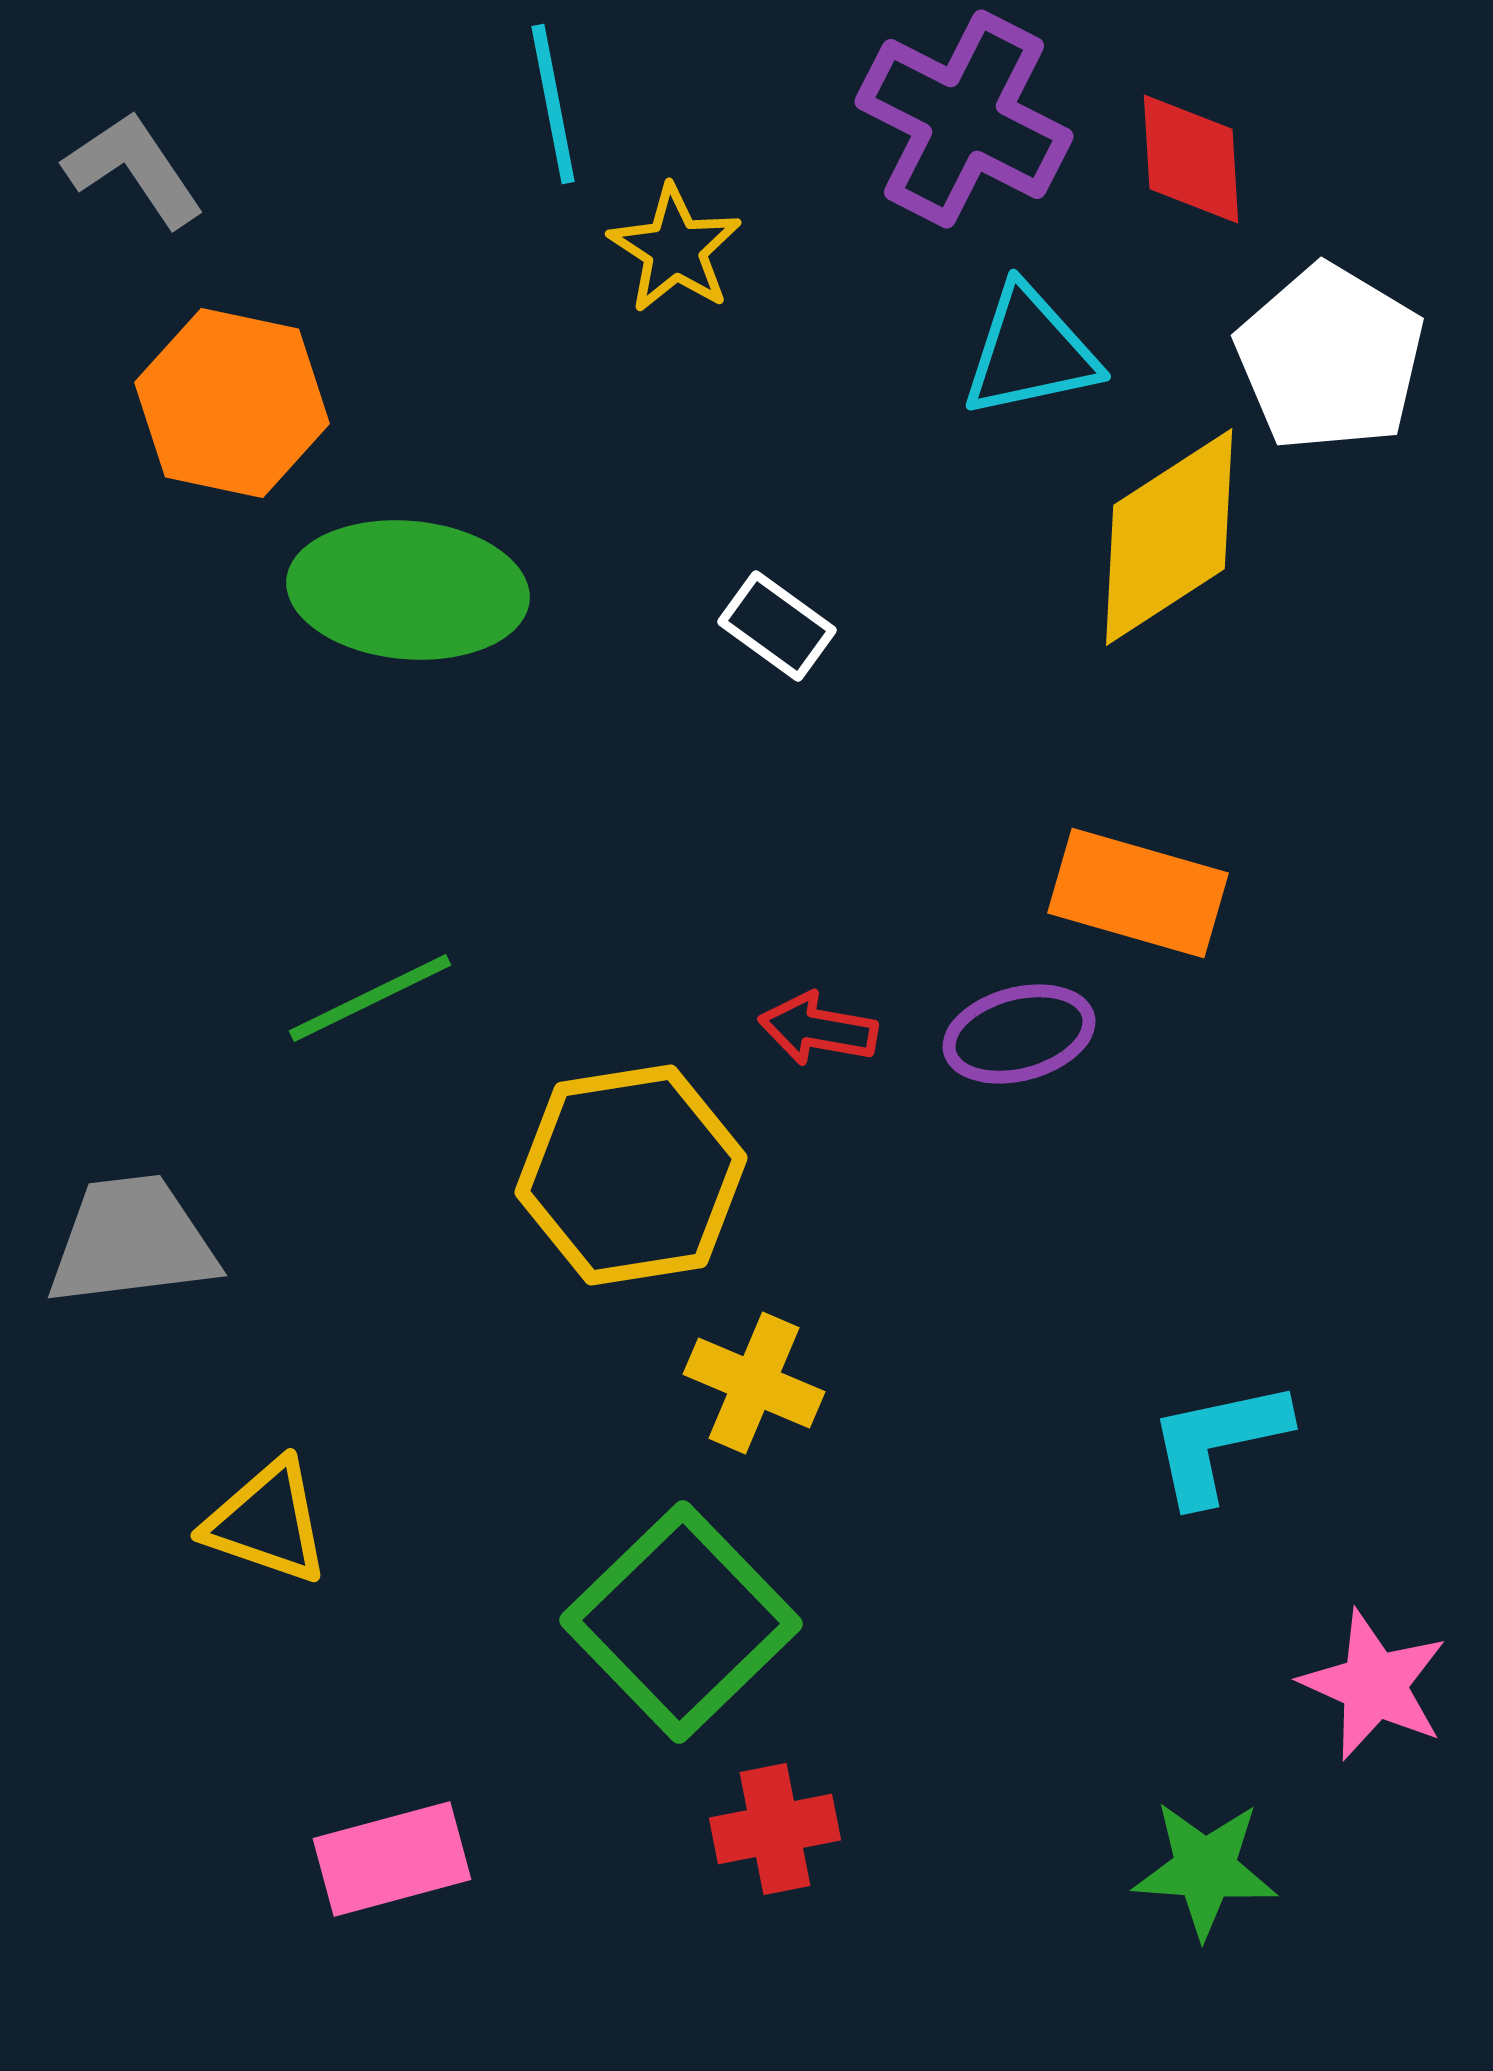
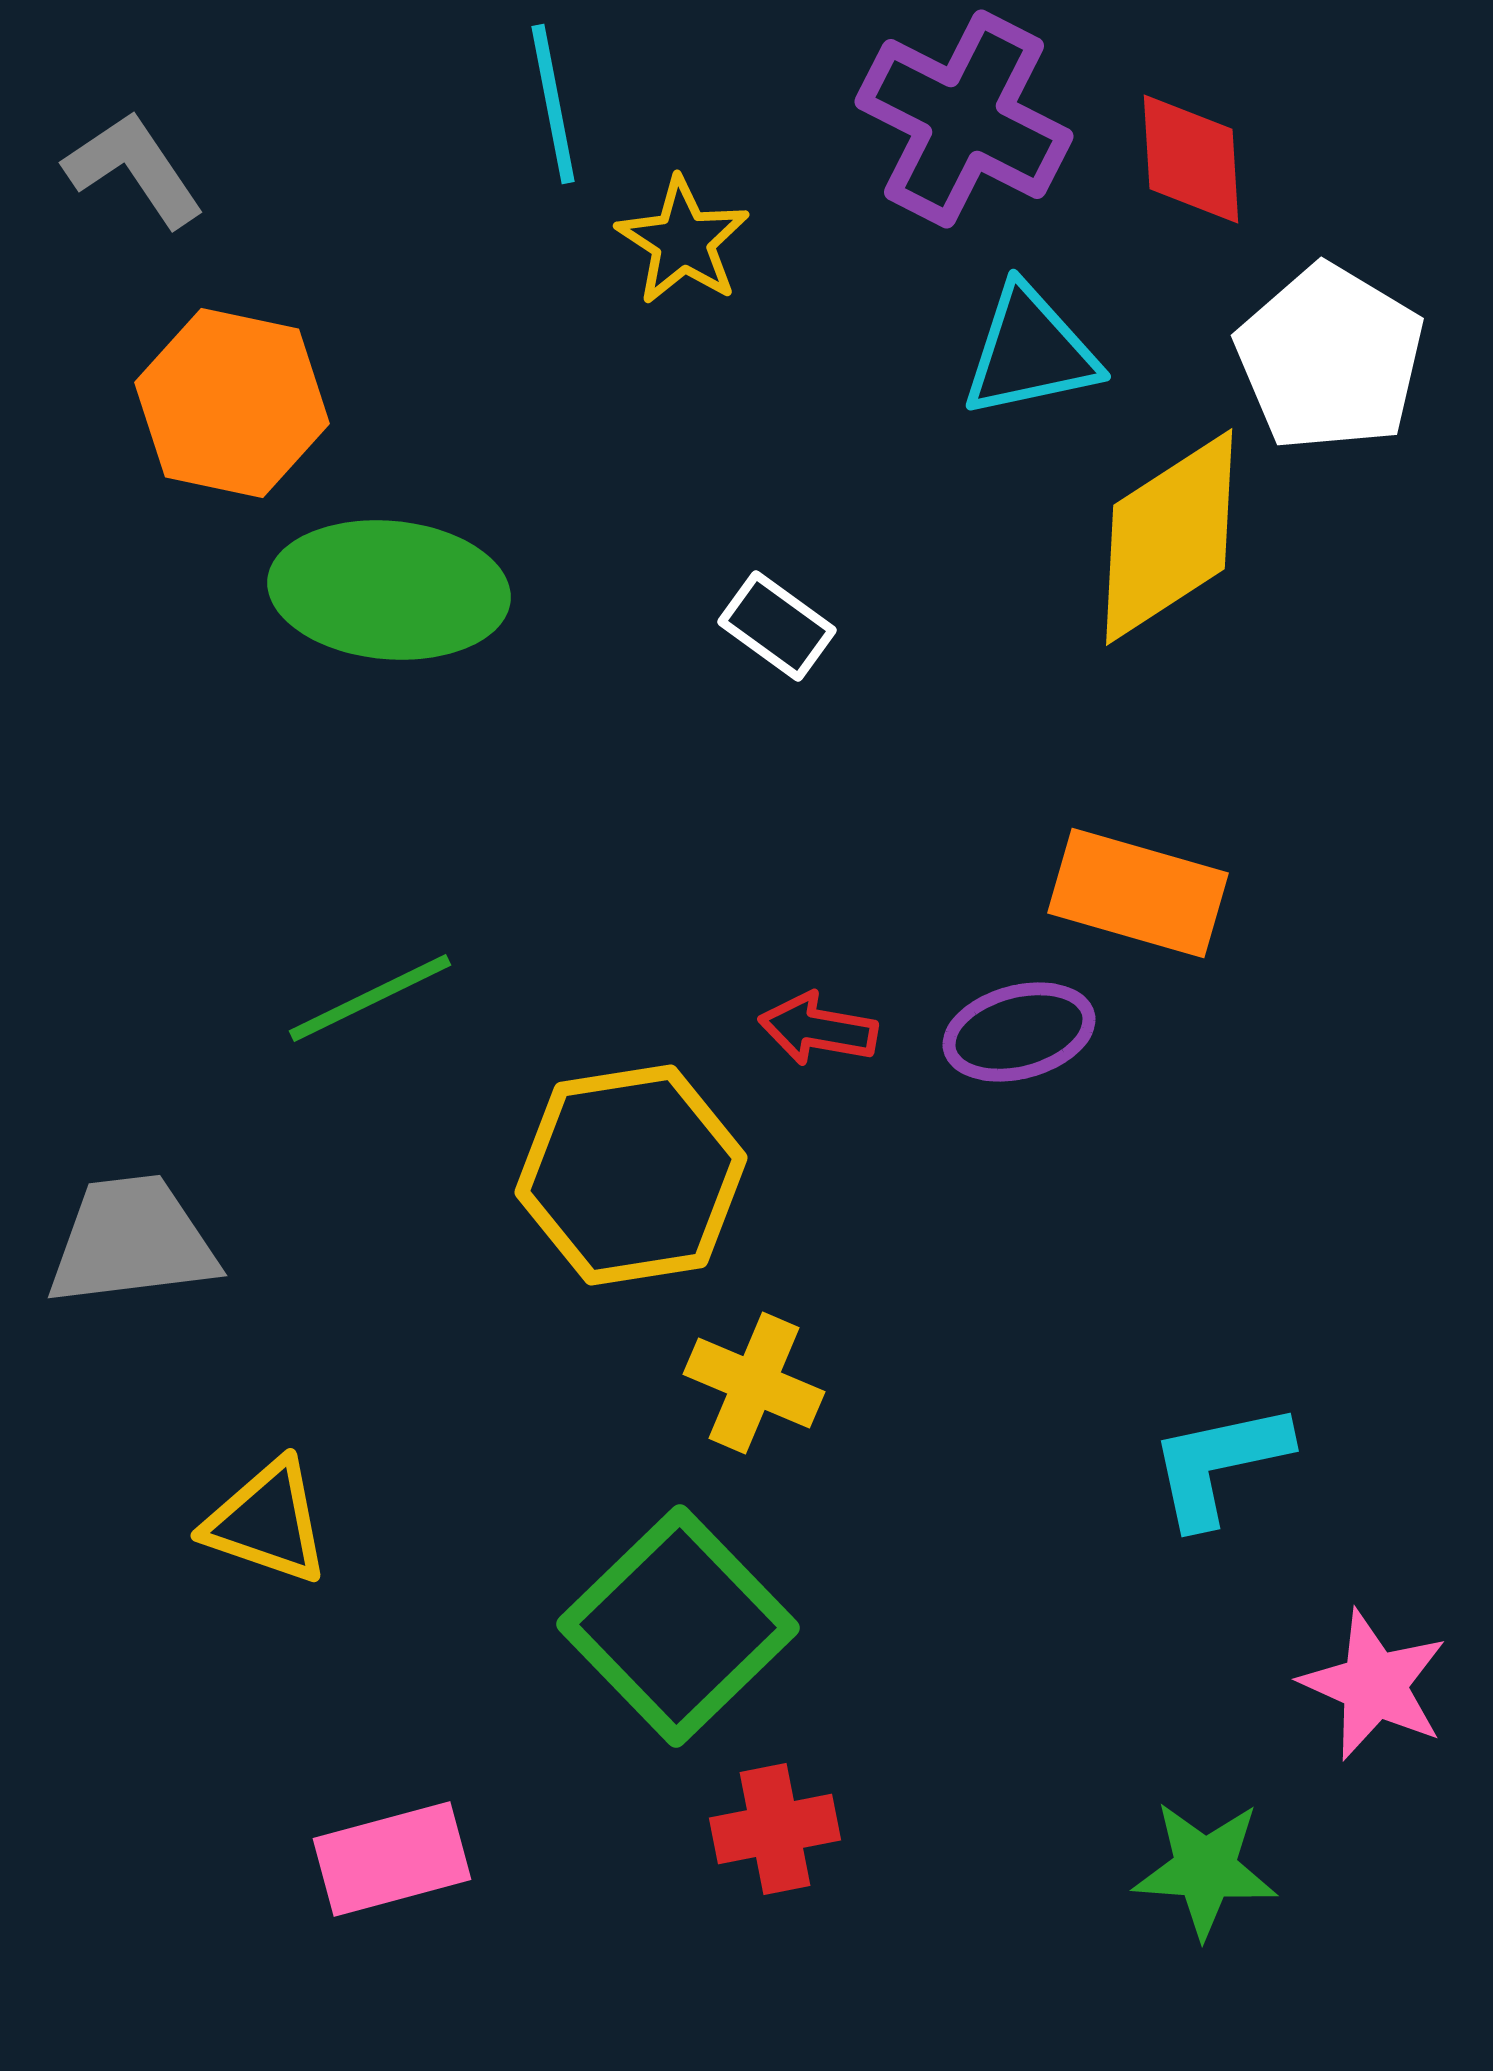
yellow star: moved 8 px right, 8 px up
green ellipse: moved 19 px left
purple ellipse: moved 2 px up
cyan L-shape: moved 1 px right, 22 px down
green square: moved 3 px left, 4 px down
